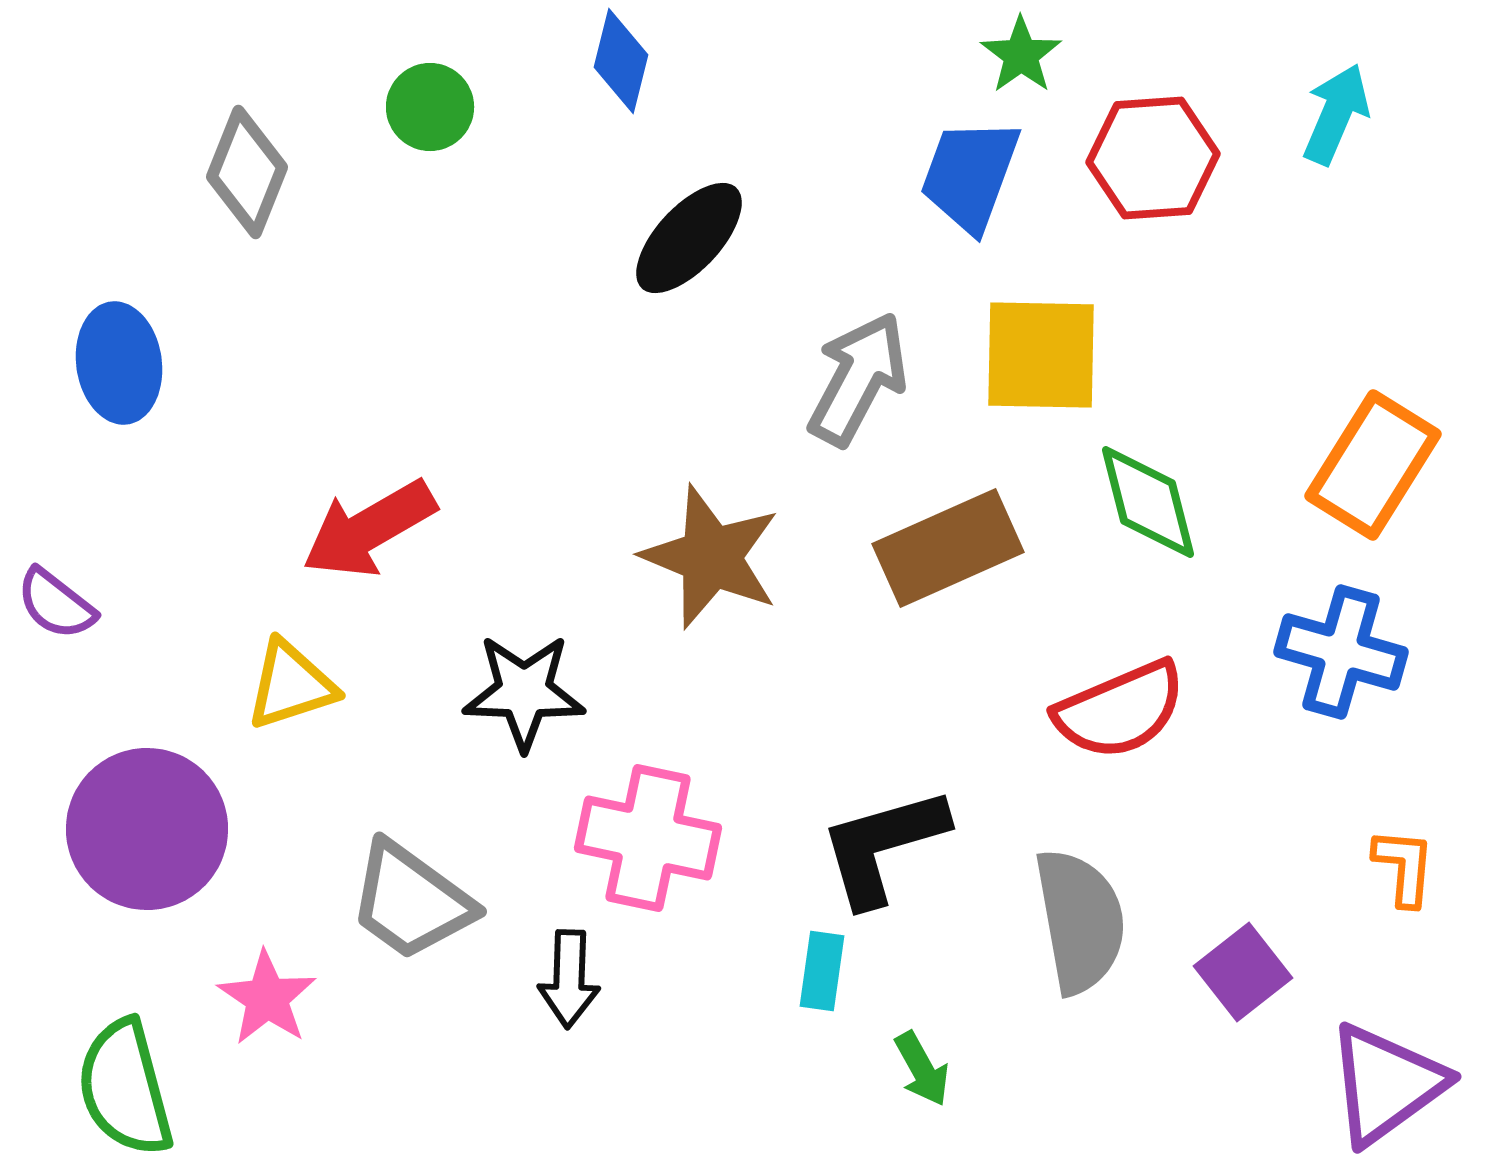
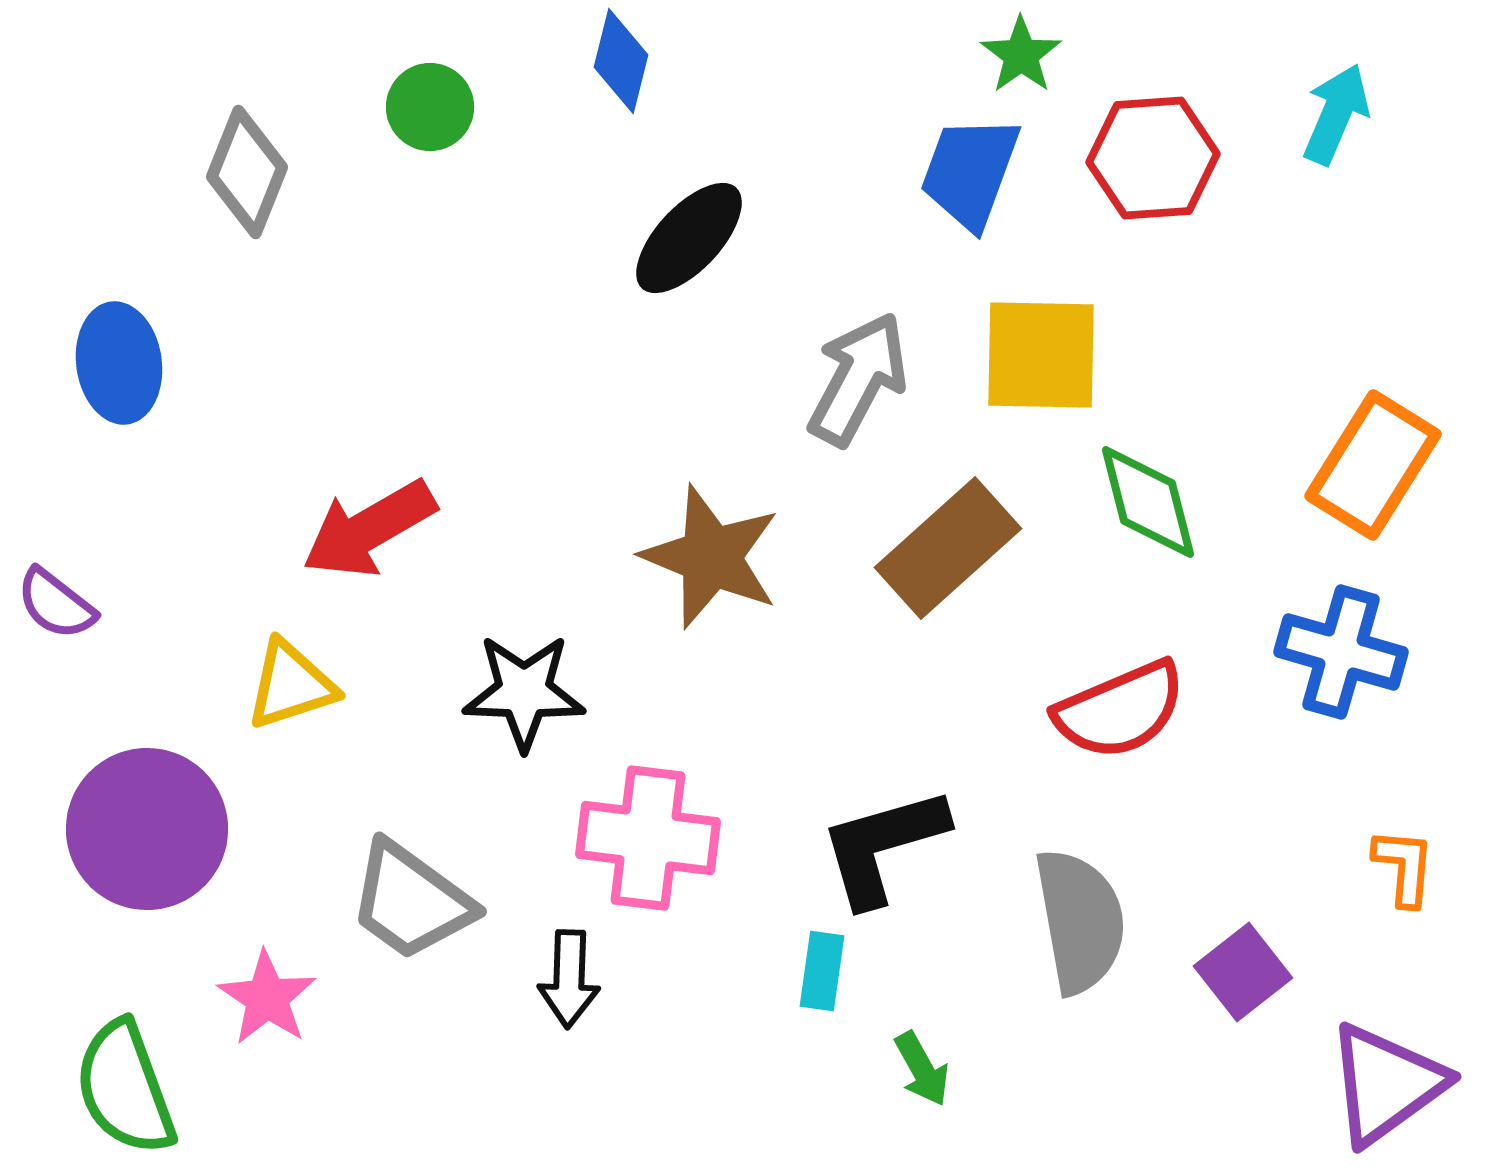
blue trapezoid: moved 3 px up
brown rectangle: rotated 18 degrees counterclockwise
pink cross: rotated 5 degrees counterclockwise
green semicircle: rotated 5 degrees counterclockwise
